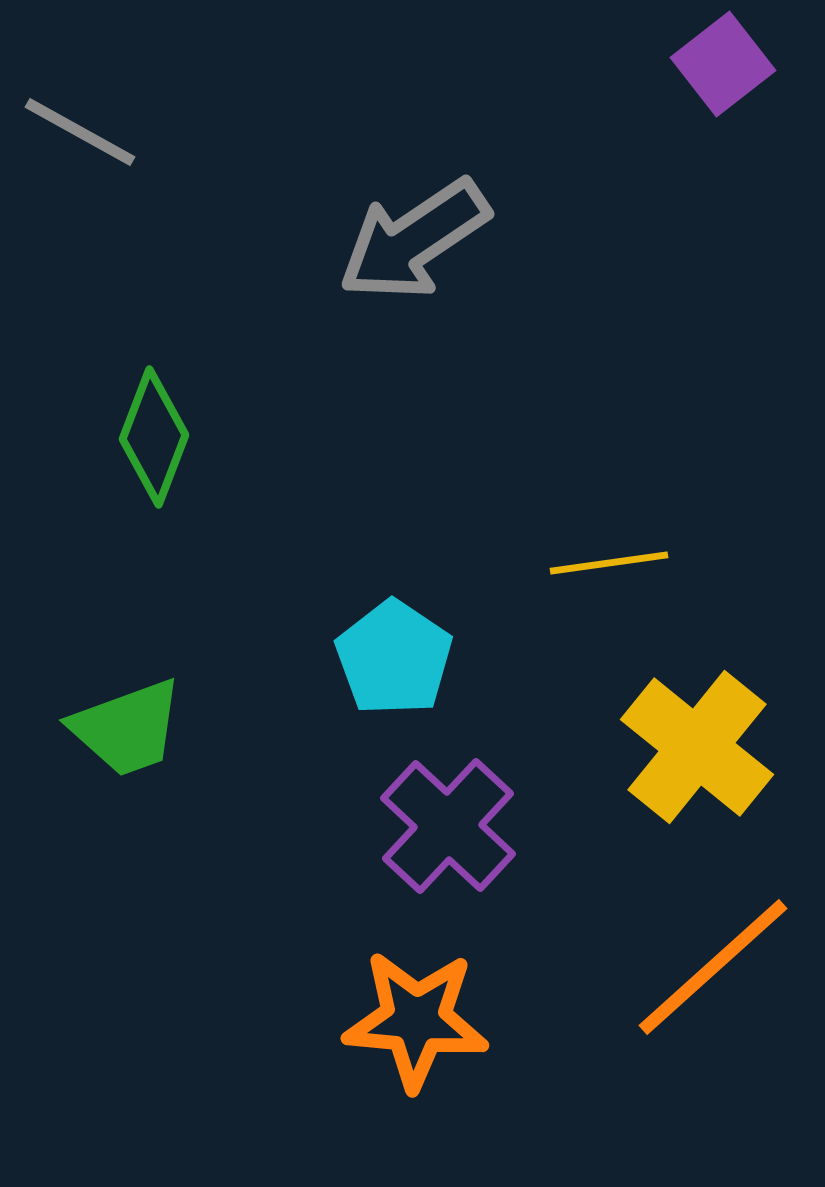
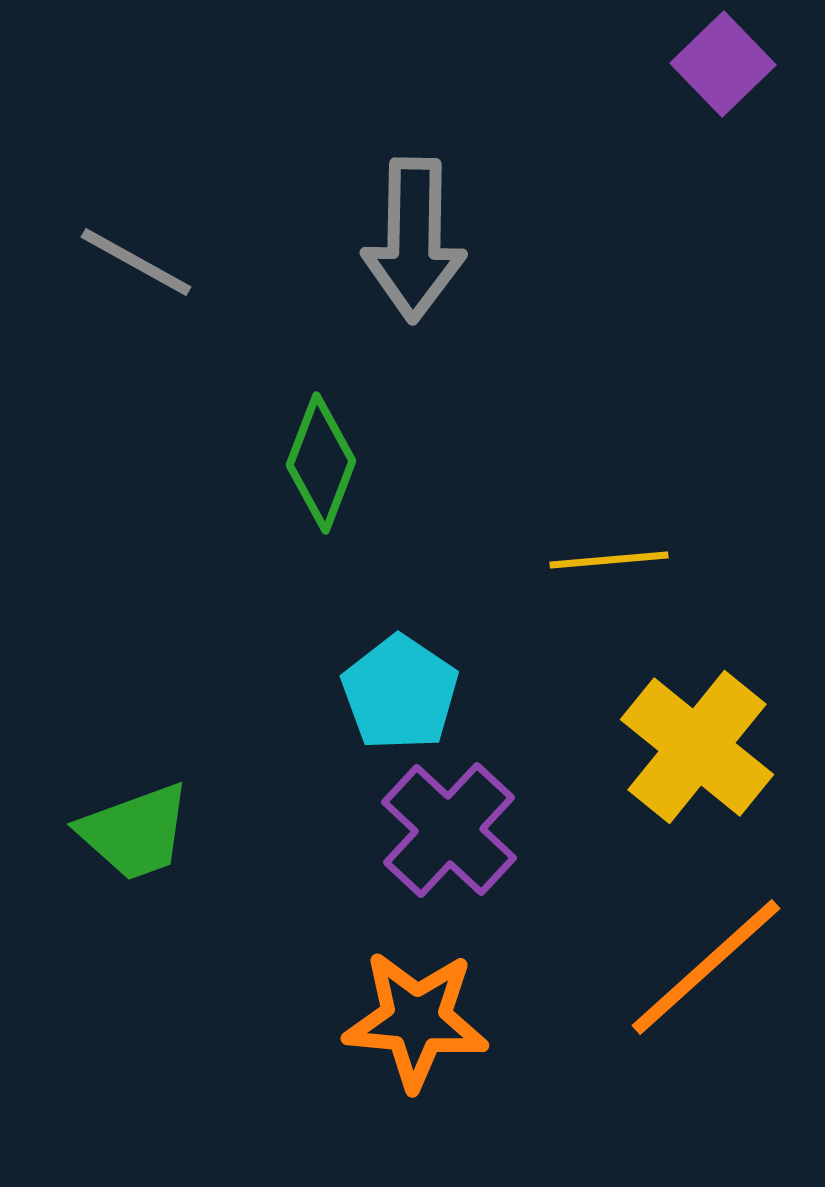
purple square: rotated 6 degrees counterclockwise
gray line: moved 56 px right, 130 px down
gray arrow: rotated 55 degrees counterclockwise
green diamond: moved 167 px right, 26 px down
yellow line: moved 3 px up; rotated 3 degrees clockwise
cyan pentagon: moved 6 px right, 35 px down
green trapezoid: moved 8 px right, 104 px down
purple cross: moved 1 px right, 4 px down
orange line: moved 7 px left
